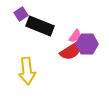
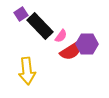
black rectangle: rotated 24 degrees clockwise
pink semicircle: moved 14 px left
